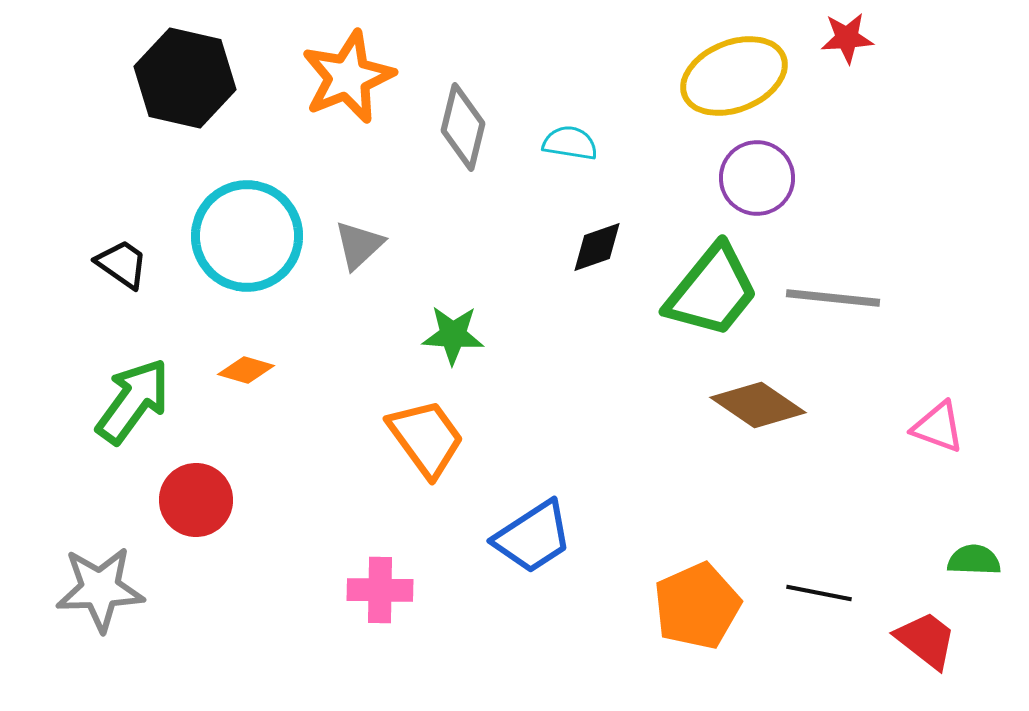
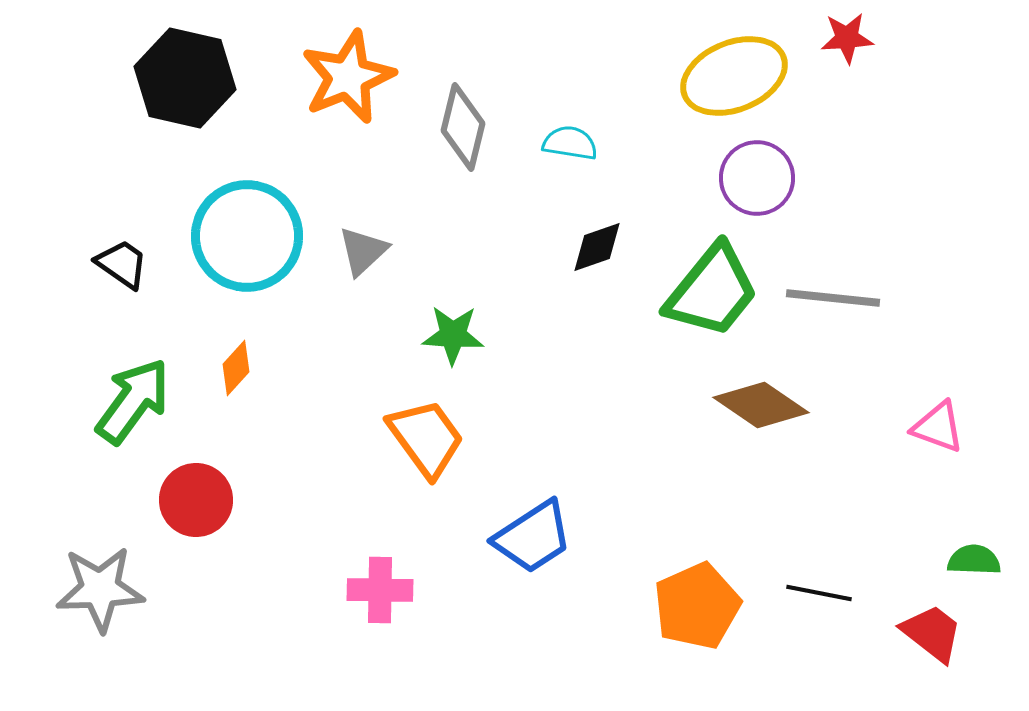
gray triangle: moved 4 px right, 6 px down
orange diamond: moved 10 px left, 2 px up; rotated 64 degrees counterclockwise
brown diamond: moved 3 px right
red trapezoid: moved 6 px right, 7 px up
